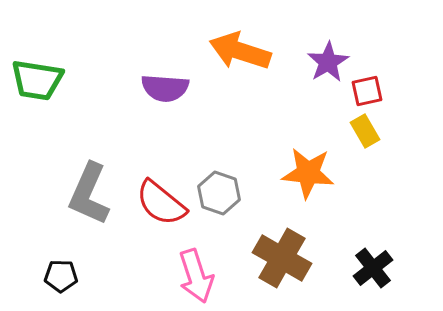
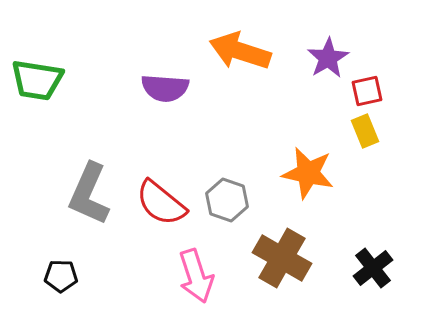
purple star: moved 4 px up
yellow rectangle: rotated 8 degrees clockwise
orange star: rotated 6 degrees clockwise
gray hexagon: moved 8 px right, 7 px down
